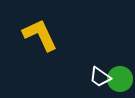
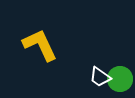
yellow L-shape: moved 10 px down
